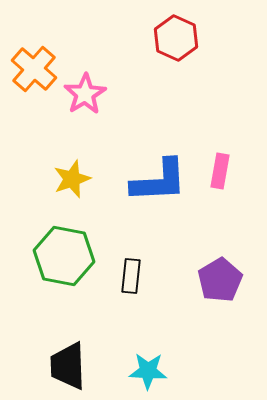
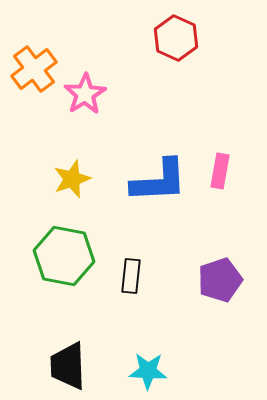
orange cross: rotated 12 degrees clockwise
purple pentagon: rotated 12 degrees clockwise
